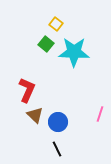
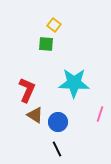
yellow square: moved 2 px left, 1 px down
green square: rotated 35 degrees counterclockwise
cyan star: moved 31 px down
brown triangle: rotated 12 degrees counterclockwise
